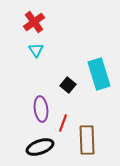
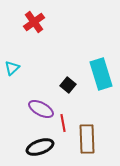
cyan triangle: moved 24 px left, 18 px down; rotated 21 degrees clockwise
cyan rectangle: moved 2 px right
purple ellipse: rotated 55 degrees counterclockwise
red line: rotated 30 degrees counterclockwise
brown rectangle: moved 1 px up
